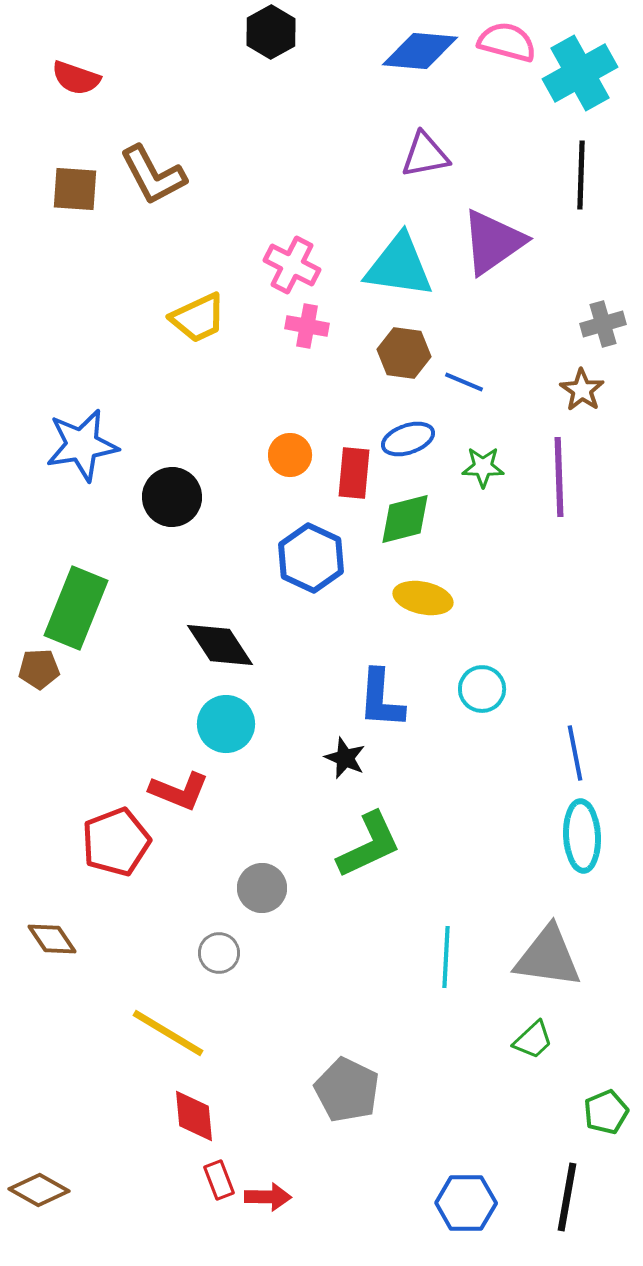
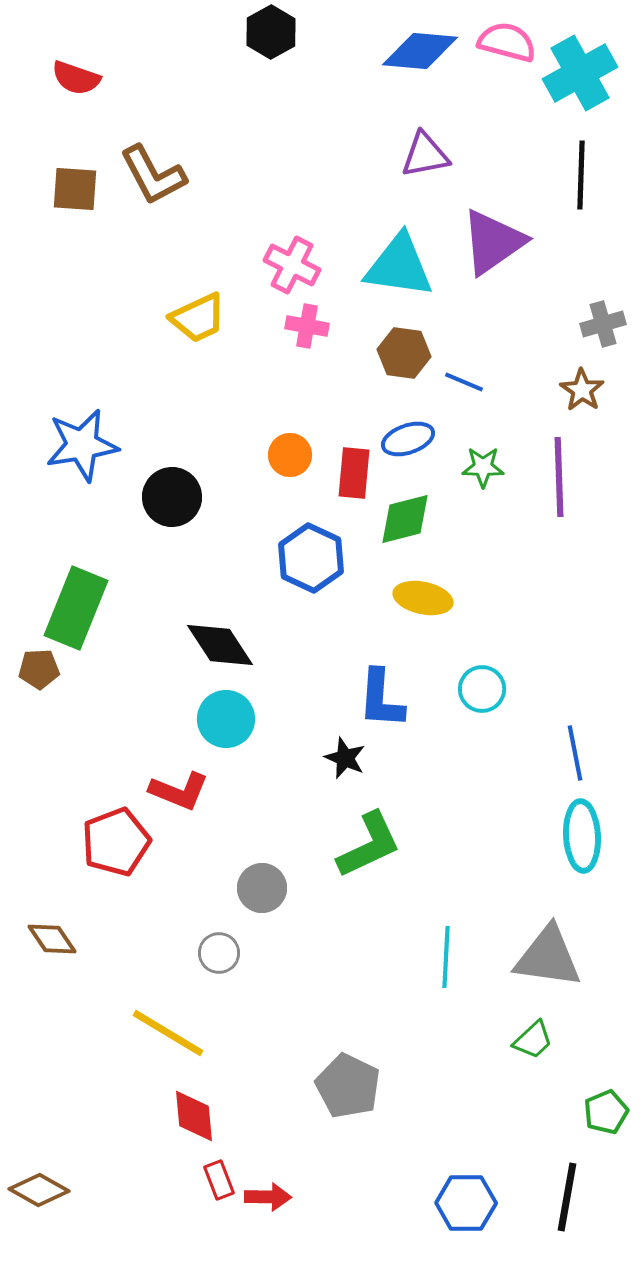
cyan circle at (226, 724): moved 5 px up
gray pentagon at (347, 1090): moved 1 px right, 4 px up
